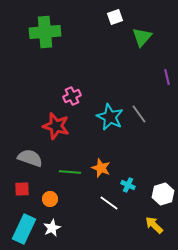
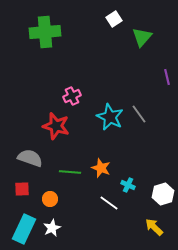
white square: moved 1 px left, 2 px down; rotated 14 degrees counterclockwise
yellow arrow: moved 2 px down
